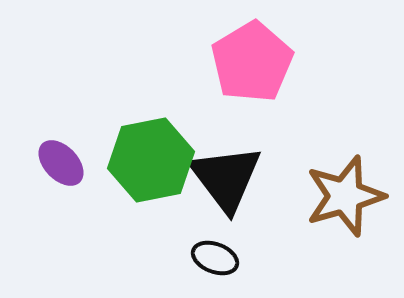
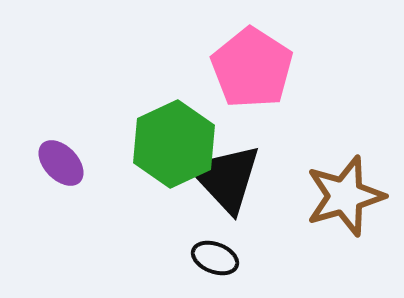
pink pentagon: moved 6 px down; rotated 8 degrees counterclockwise
green hexagon: moved 23 px right, 16 px up; rotated 14 degrees counterclockwise
black triangle: rotated 6 degrees counterclockwise
